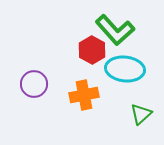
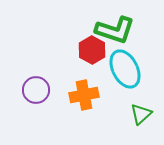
green L-shape: rotated 30 degrees counterclockwise
cyan ellipse: rotated 57 degrees clockwise
purple circle: moved 2 px right, 6 px down
